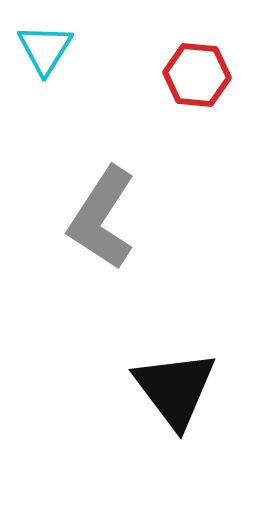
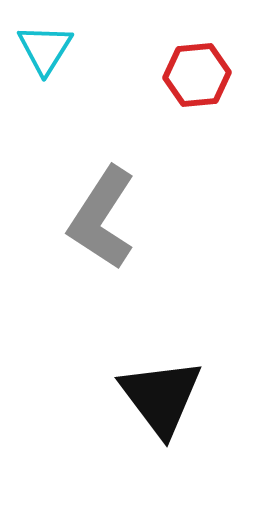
red hexagon: rotated 10 degrees counterclockwise
black triangle: moved 14 px left, 8 px down
